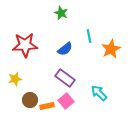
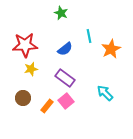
yellow star: moved 16 px right, 10 px up
cyan arrow: moved 6 px right
brown circle: moved 7 px left, 2 px up
orange rectangle: rotated 40 degrees counterclockwise
